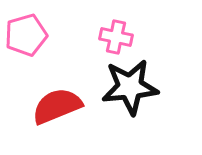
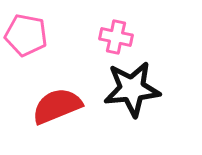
pink pentagon: rotated 27 degrees clockwise
black star: moved 2 px right, 2 px down
